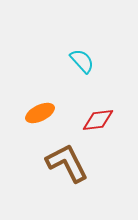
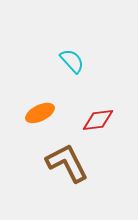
cyan semicircle: moved 10 px left
